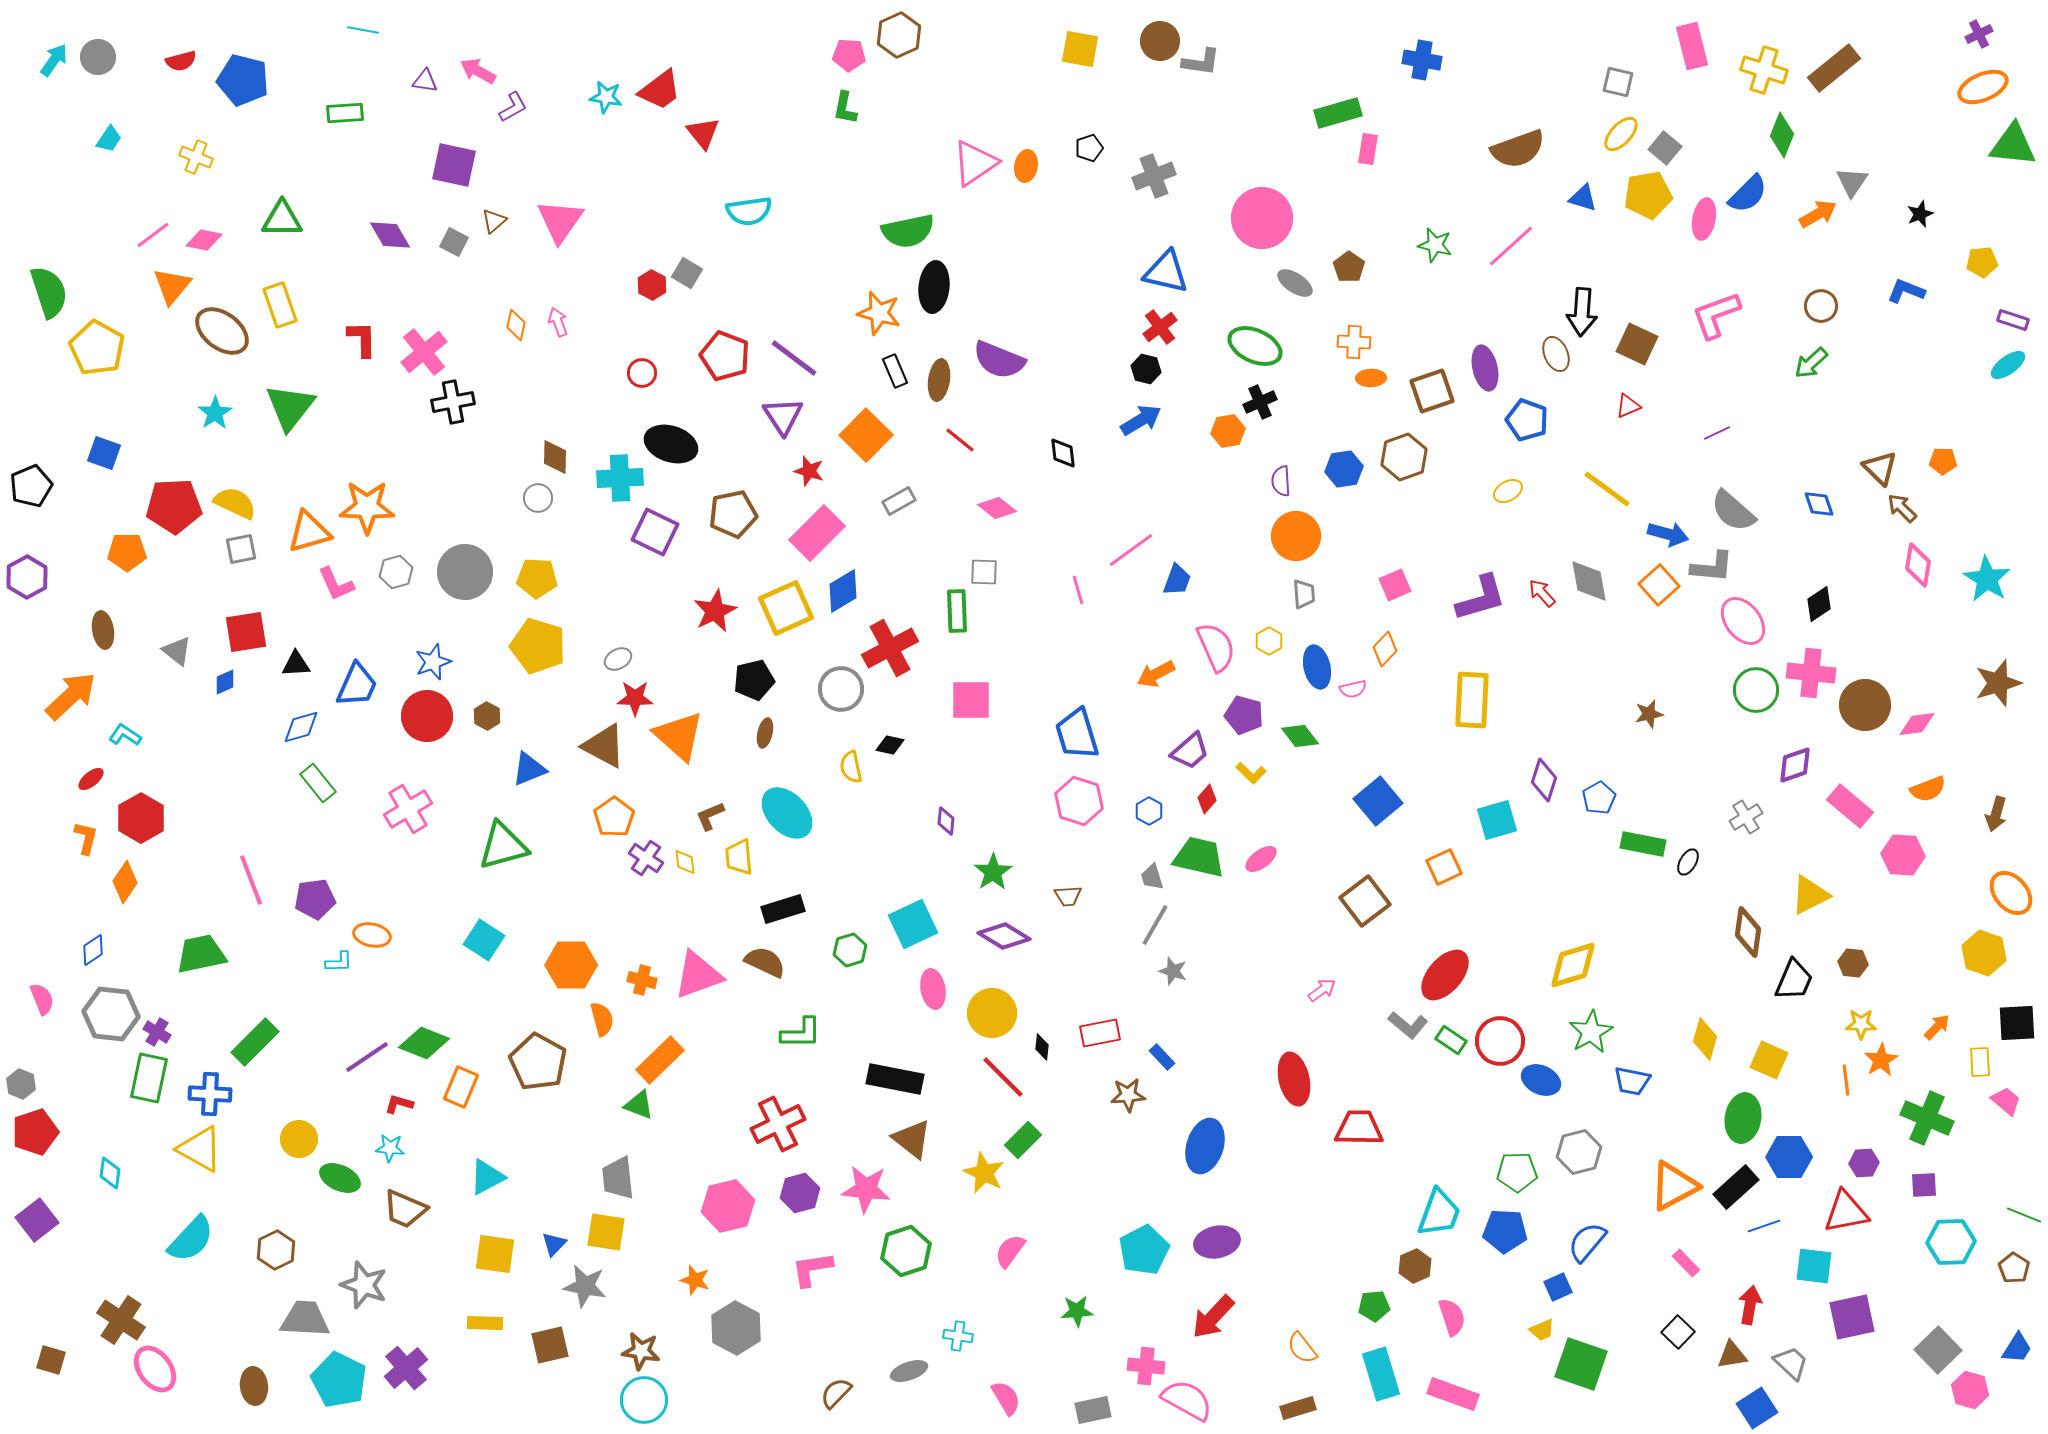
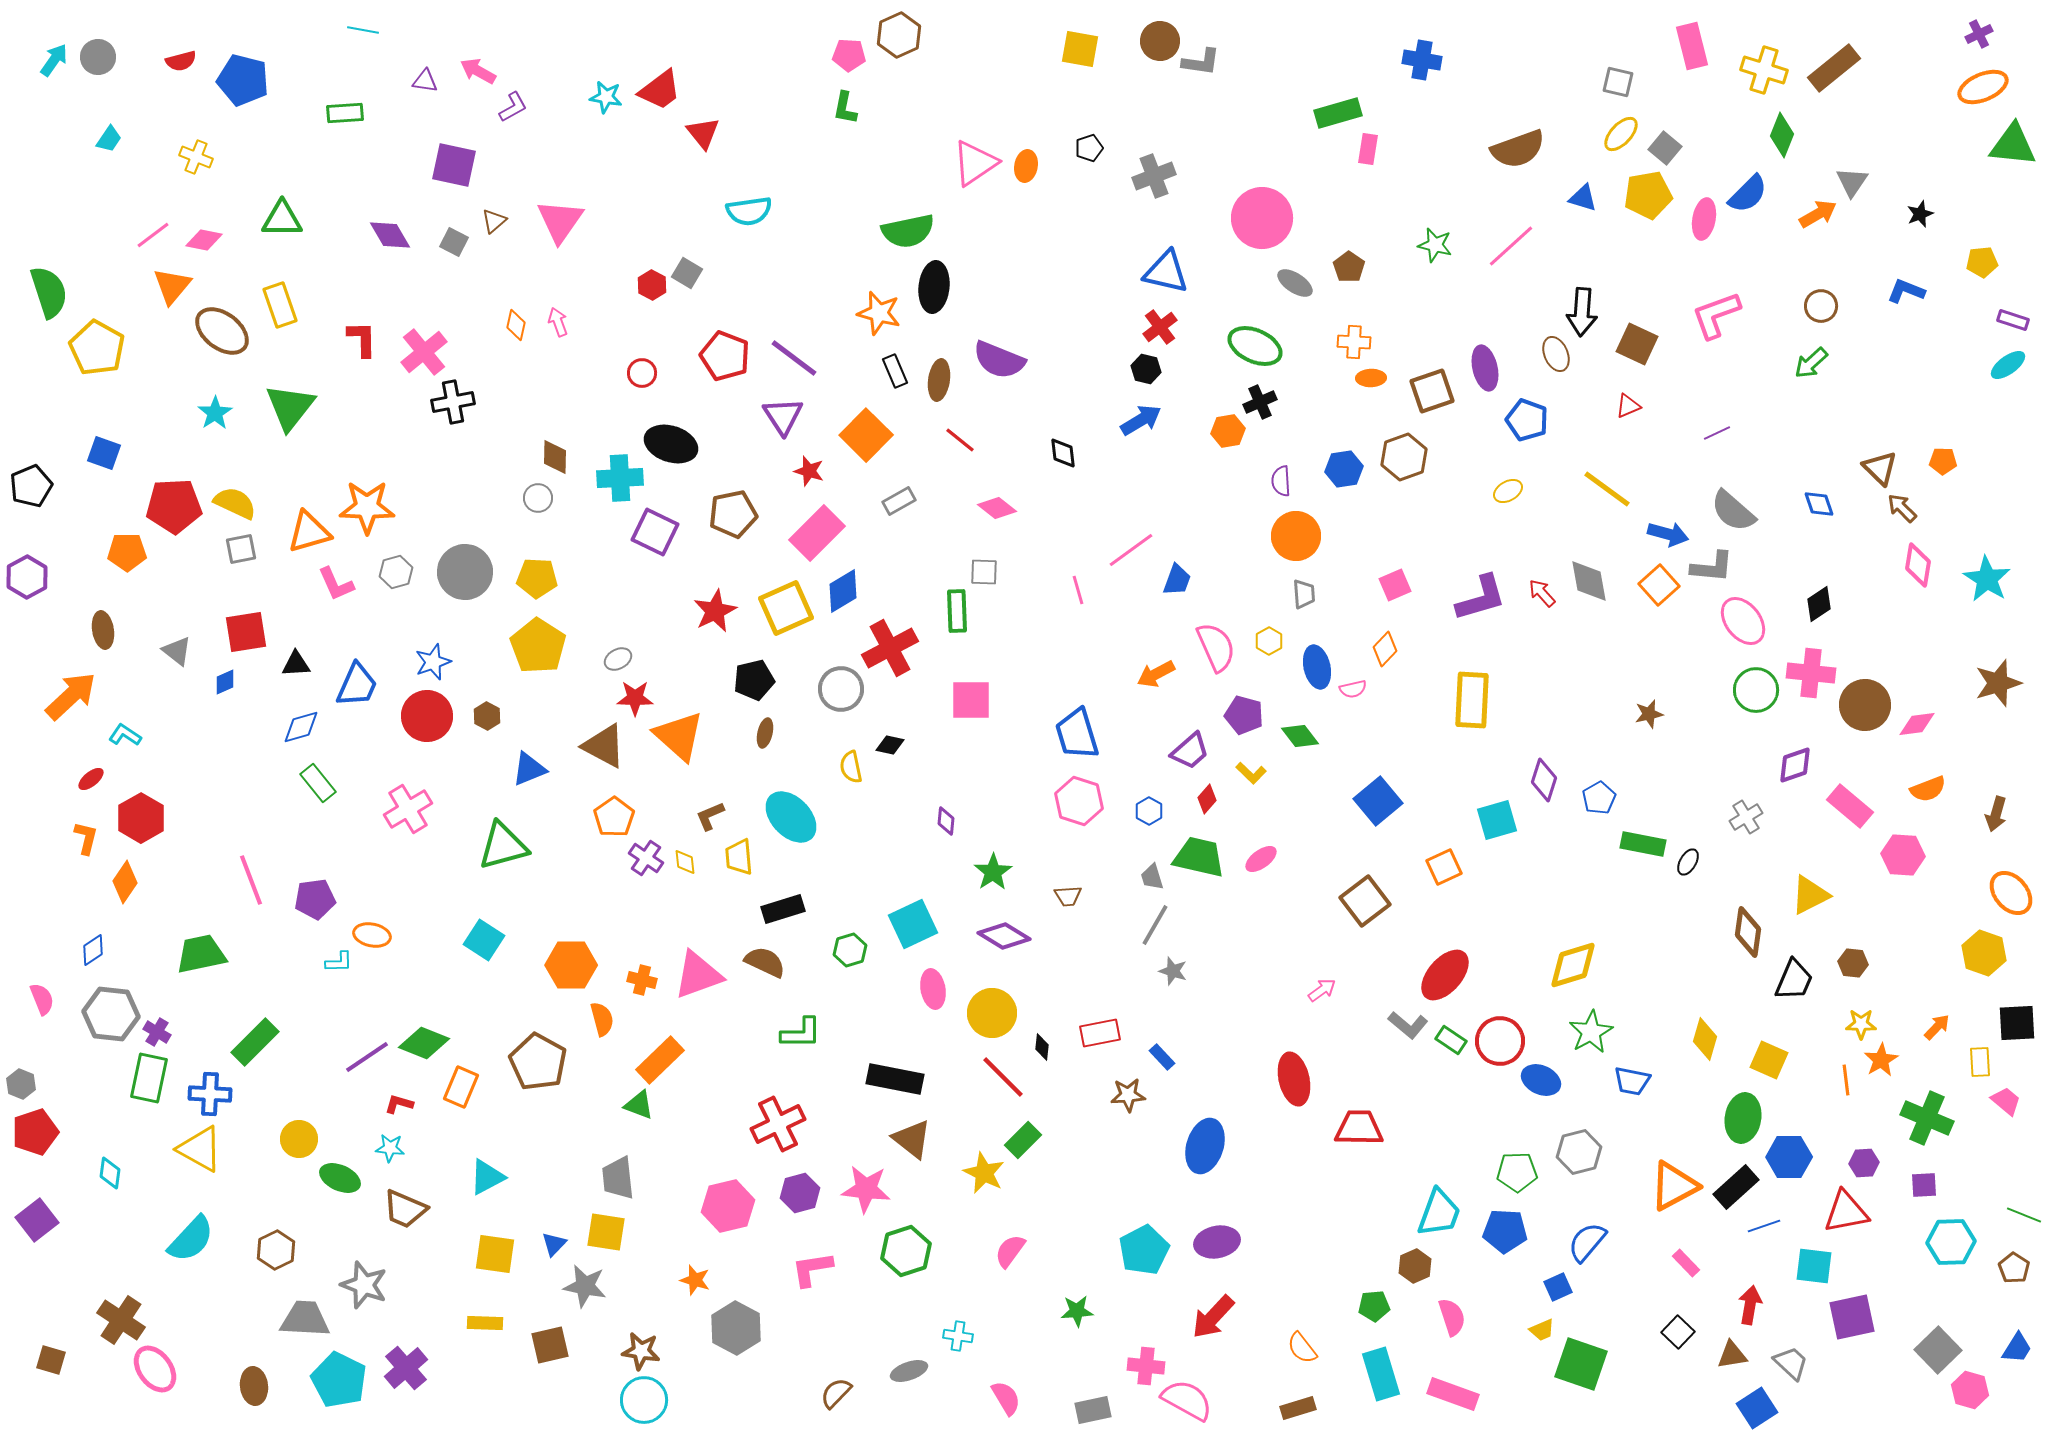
yellow pentagon at (538, 646): rotated 16 degrees clockwise
cyan ellipse at (787, 813): moved 4 px right, 4 px down
